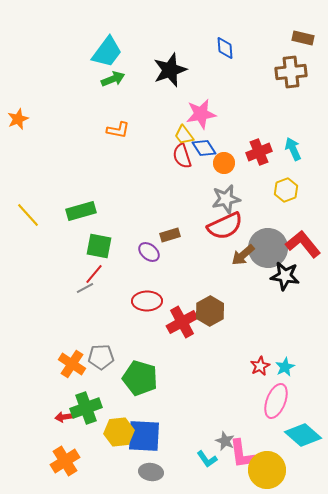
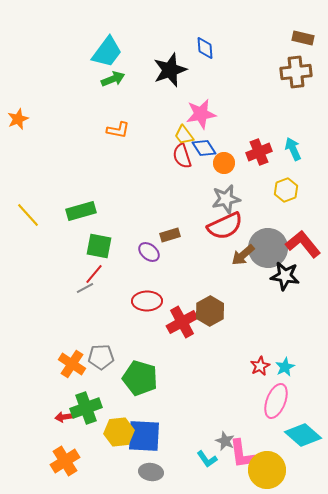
blue diamond at (225, 48): moved 20 px left
brown cross at (291, 72): moved 5 px right
